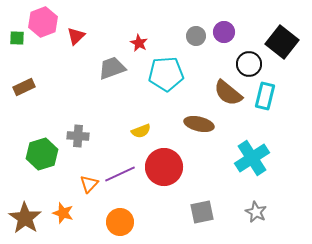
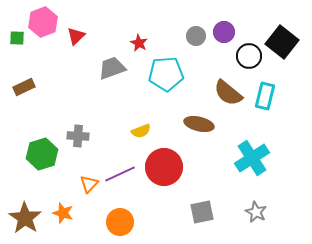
black circle: moved 8 px up
